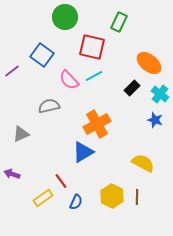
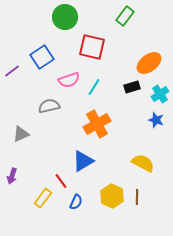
green rectangle: moved 6 px right, 6 px up; rotated 12 degrees clockwise
blue square: moved 2 px down; rotated 20 degrees clockwise
orange ellipse: rotated 75 degrees counterclockwise
cyan line: moved 11 px down; rotated 30 degrees counterclockwise
pink semicircle: rotated 65 degrees counterclockwise
black rectangle: moved 1 px up; rotated 28 degrees clockwise
cyan cross: rotated 18 degrees clockwise
blue star: moved 1 px right
blue triangle: moved 9 px down
purple arrow: moved 2 px down; rotated 91 degrees counterclockwise
yellow rectangle: rotated 18 degrees counterclockwise
